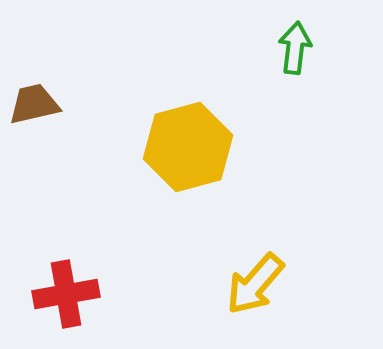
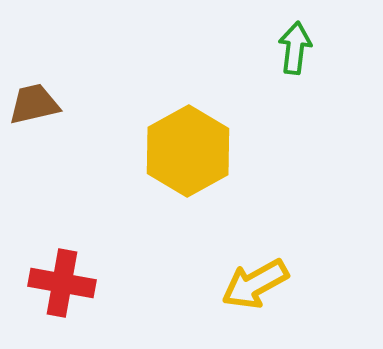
yellow hexagon: moved 4 px down; rotated 14 degrees counterclockwise
yellow arrow: rotated 20 degrees clockwise
red cross: moved 4 px left, 11 px up; rotated 20 degrees clockwise
